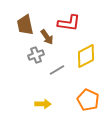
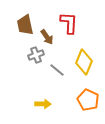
red L-shape: rotated 95 degrees counterclockwise
yellow diamond: moved 2 px left, 6 px down; rotated 40 degrees counterclockwise
gray line: rotated 70 degrees clockwise
